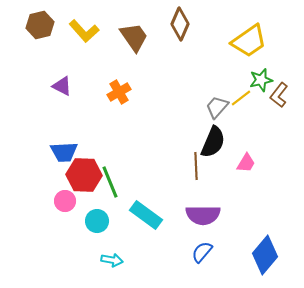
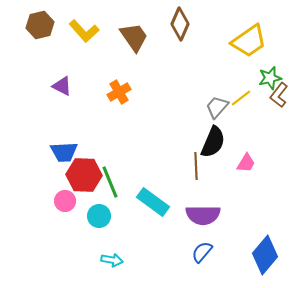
green star: moved 9 px right, 2 px up
cyan rectangle: moved 7 px right, 13 px up
cyan circle: moved 2 px right, 5 px up
